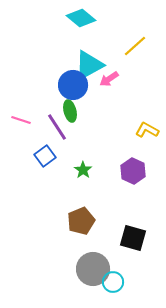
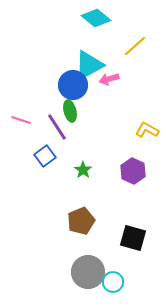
cyan diamond: moved 15 px right
pink arrow: rotated 18 degrees clockwise
gray circle: moved 5 px left, 3 px down
